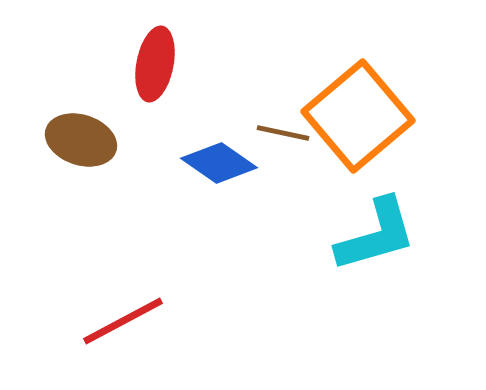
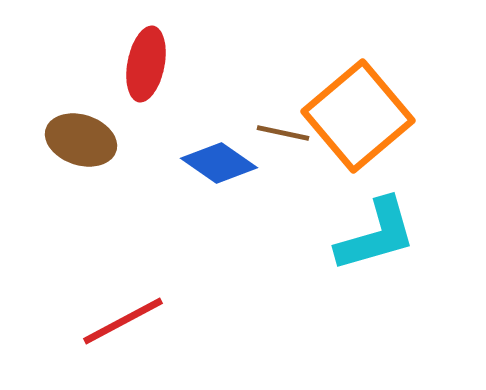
red ellipse: moved 9 px left
